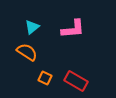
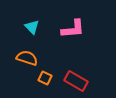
cyan triangle: rotated 35 degrees counterclockwise
orange semicircle: moved 6 px down; rotated 15 degrees counterclockwise
